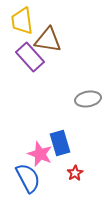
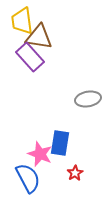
brown triangle: moved 9 px left, 3 px up
blue rectangle: rotated 25 degrees clockwise
